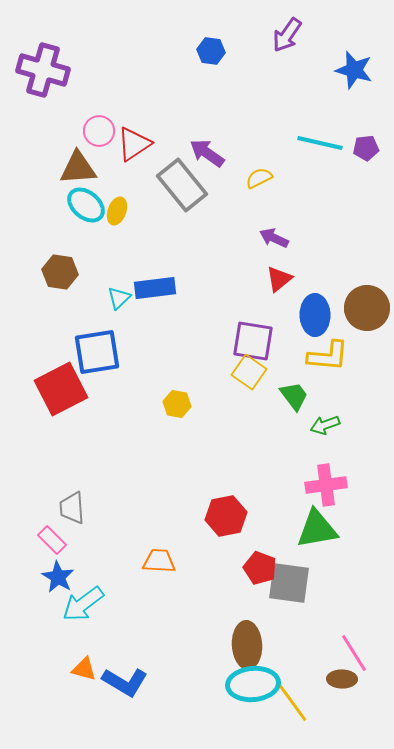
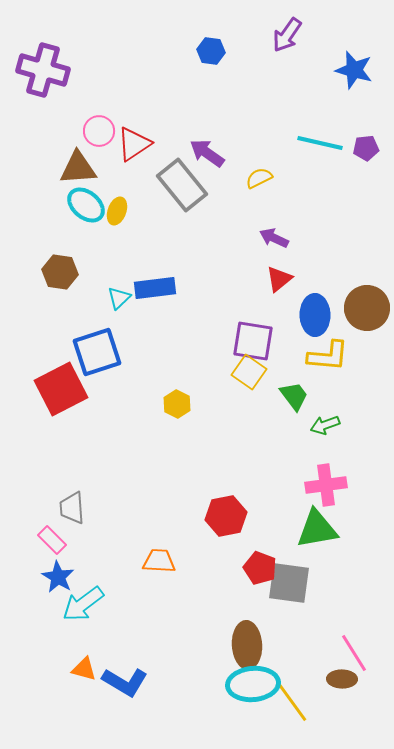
blue square at (97, 352): rotated 9 degrees counterclockwise
yellow hexagon at (177, 404): rotated 16 degrees clockwise
